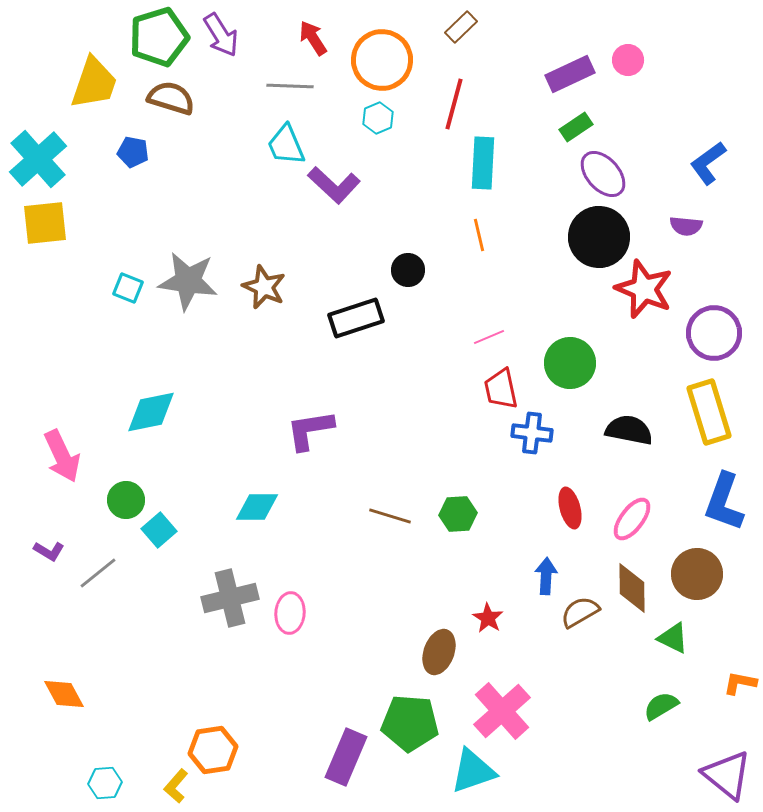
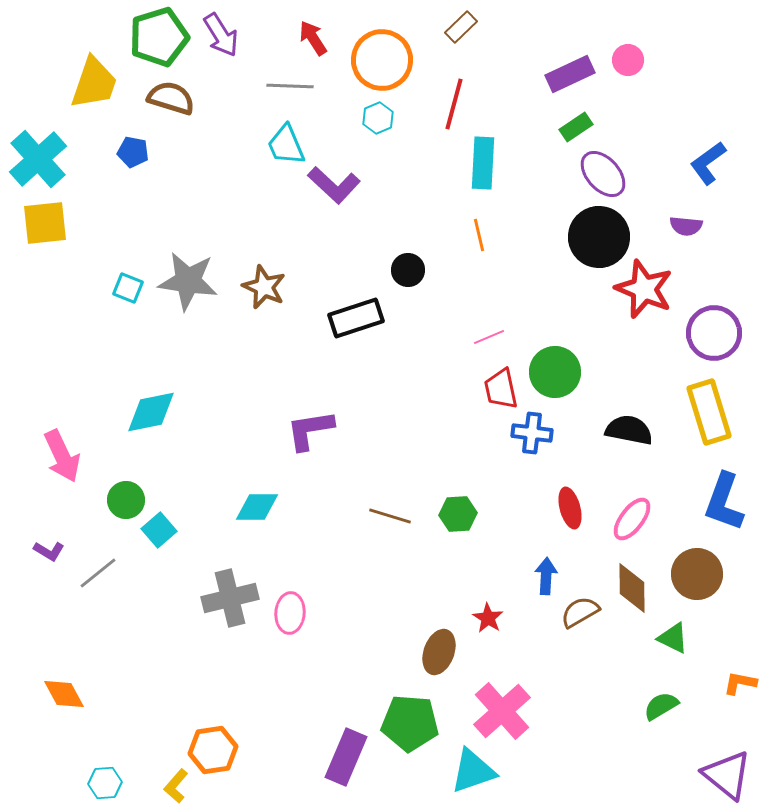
green circle at (570, 363): moved 15 px left, 9 px down
